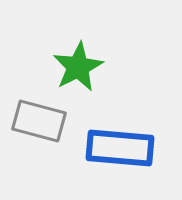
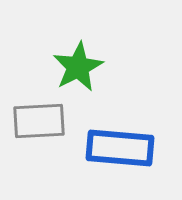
gray rectangle: rotated 18 degrees counterclockwise
